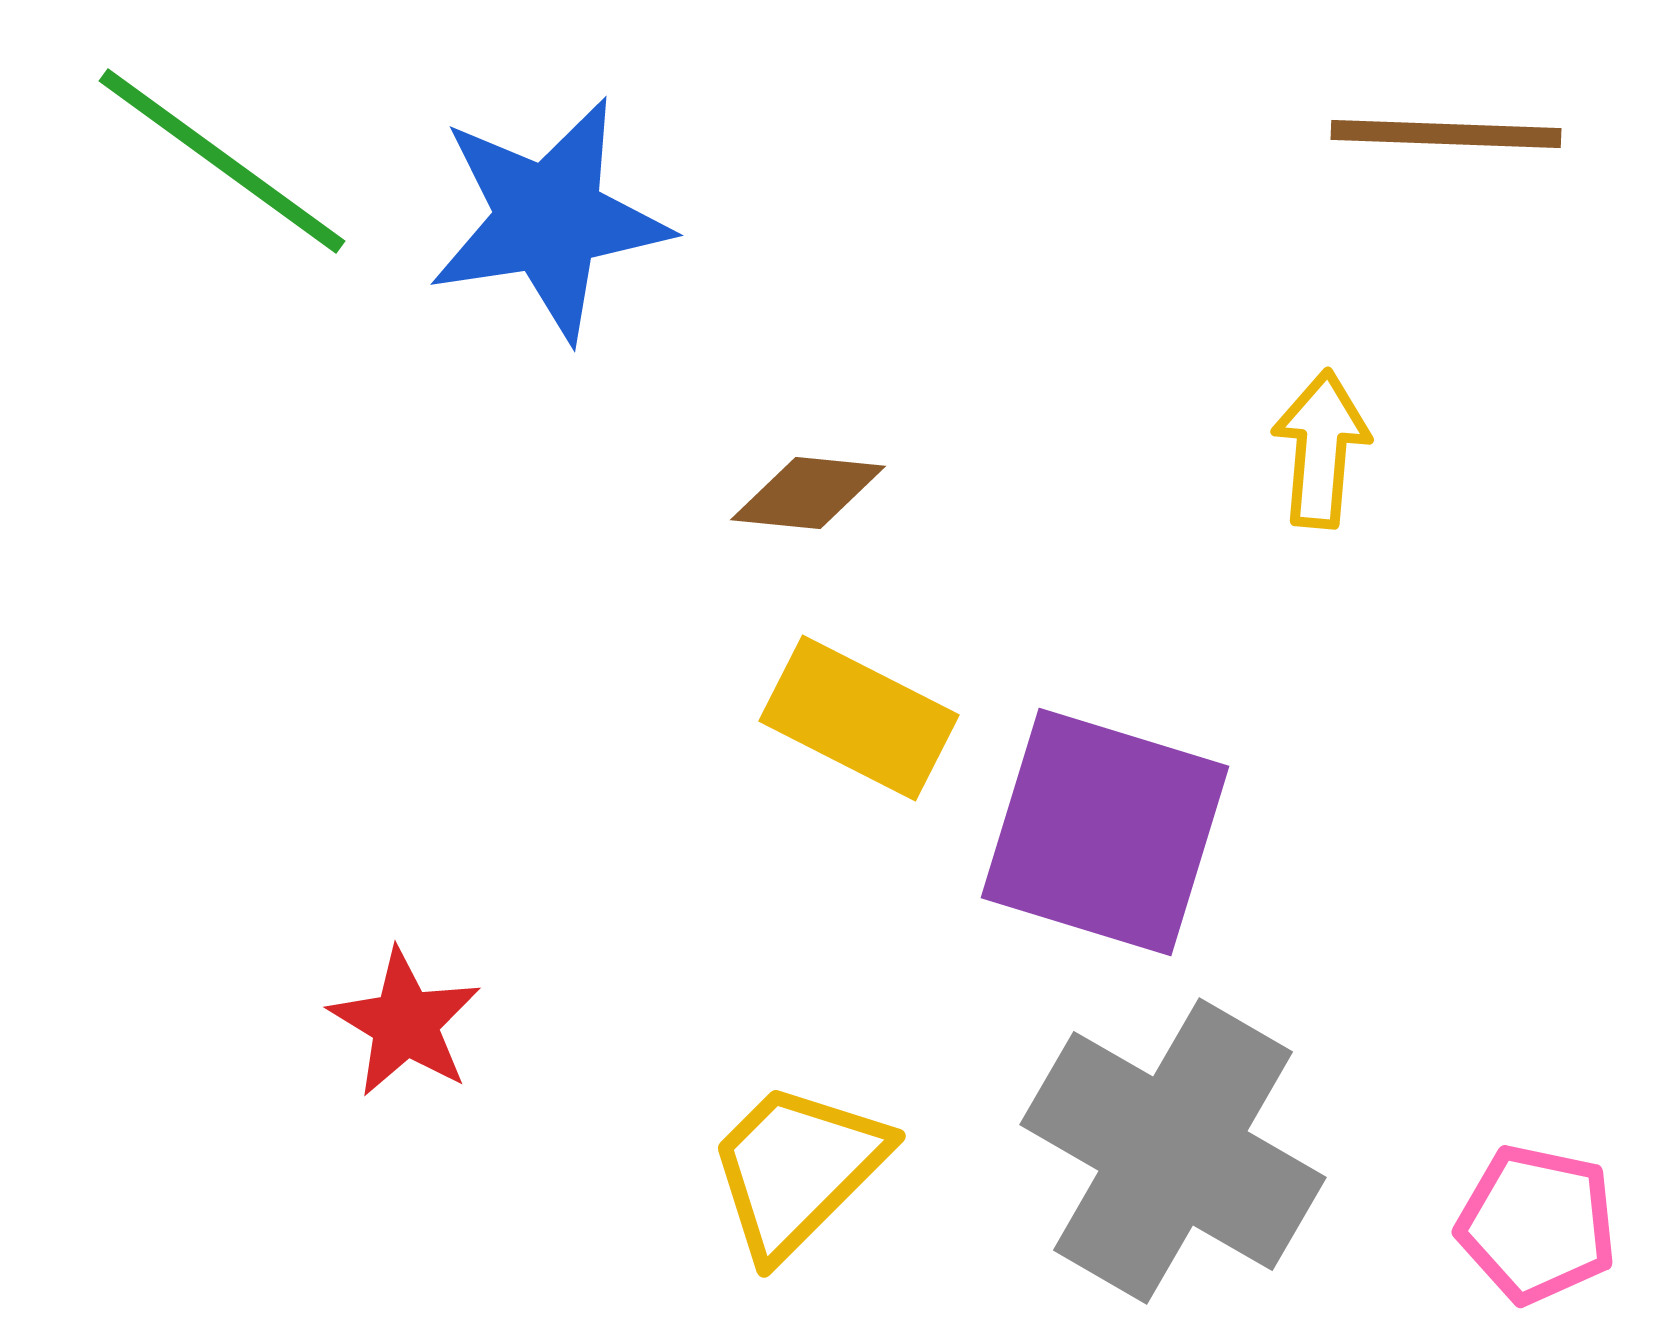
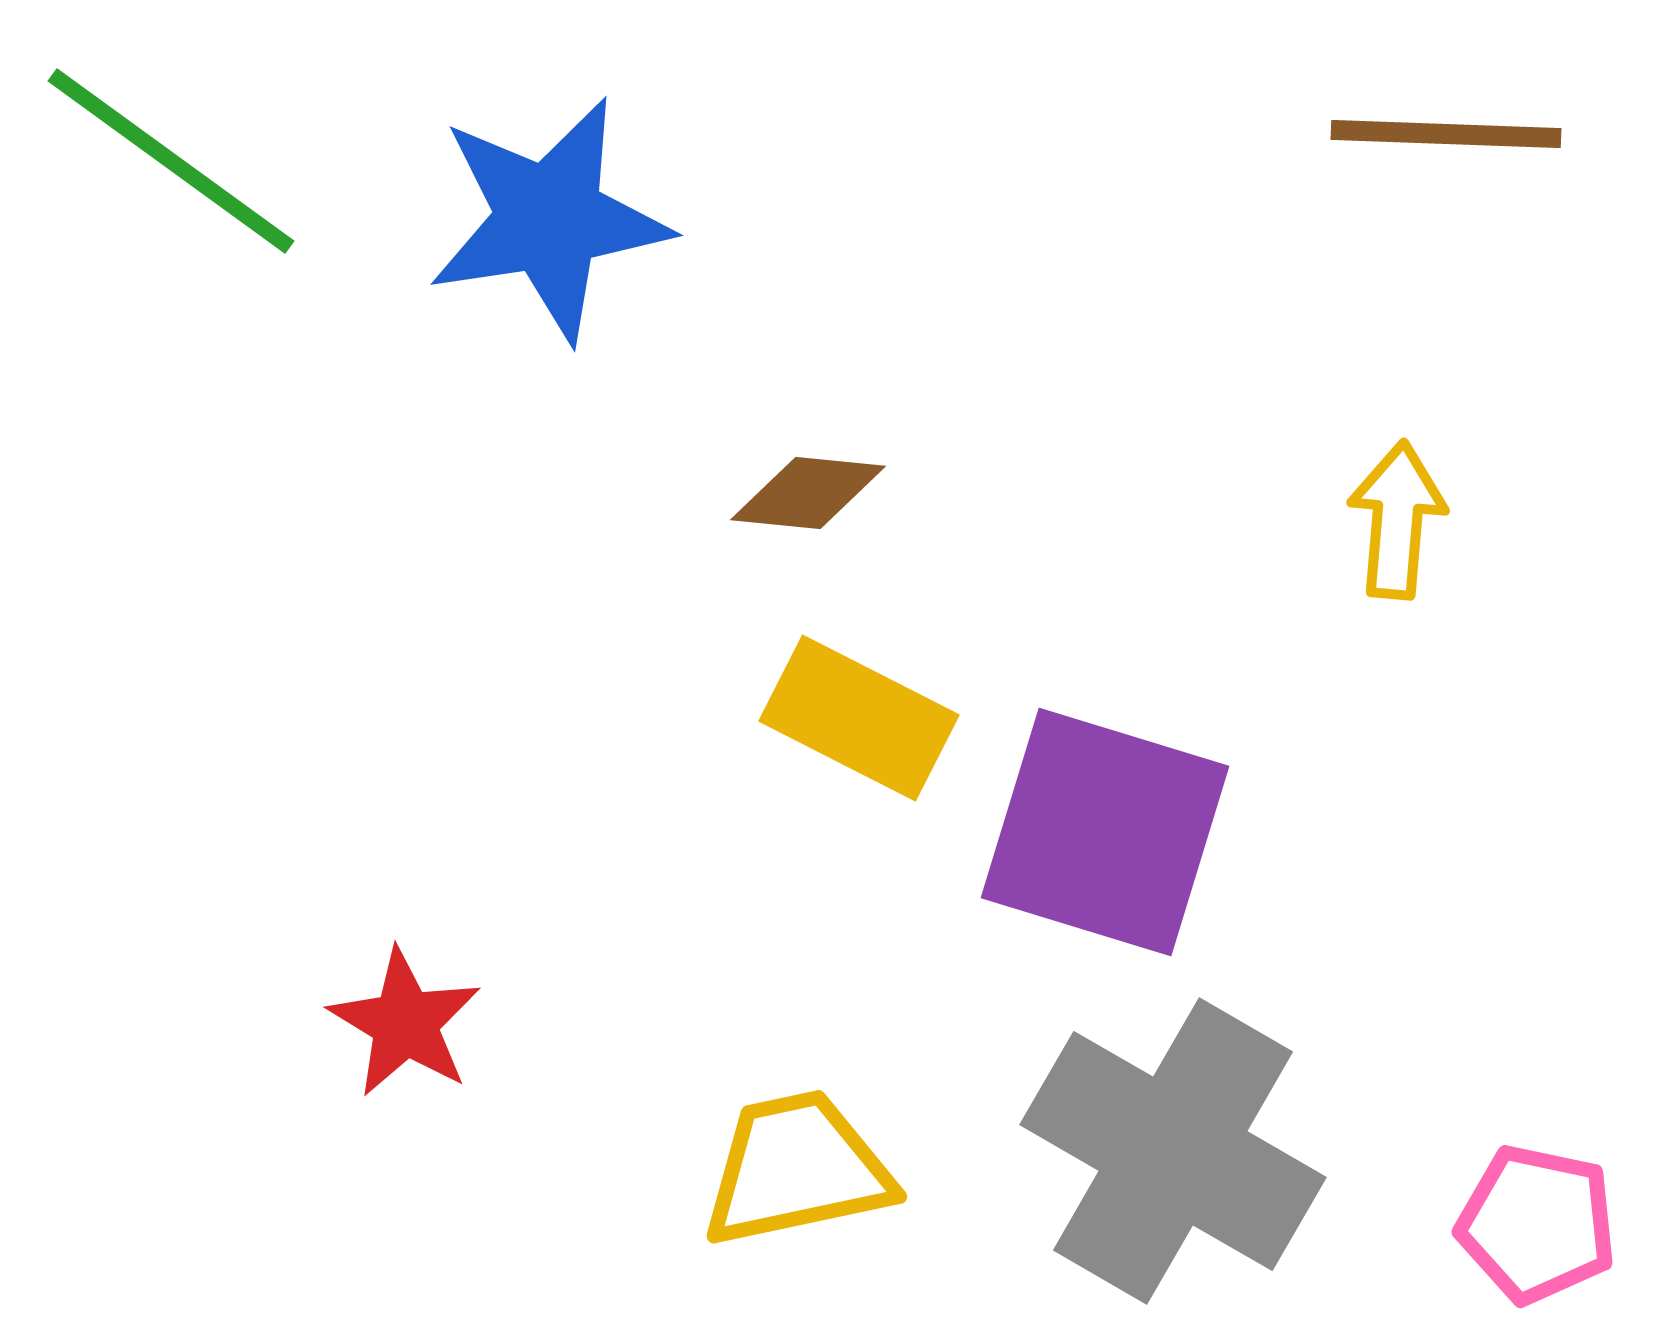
green line: moved 51 px left
yellow arrow: moved 76 px right, 71 px down
yellow trapezoid: rotated 33 degrees clockwise
